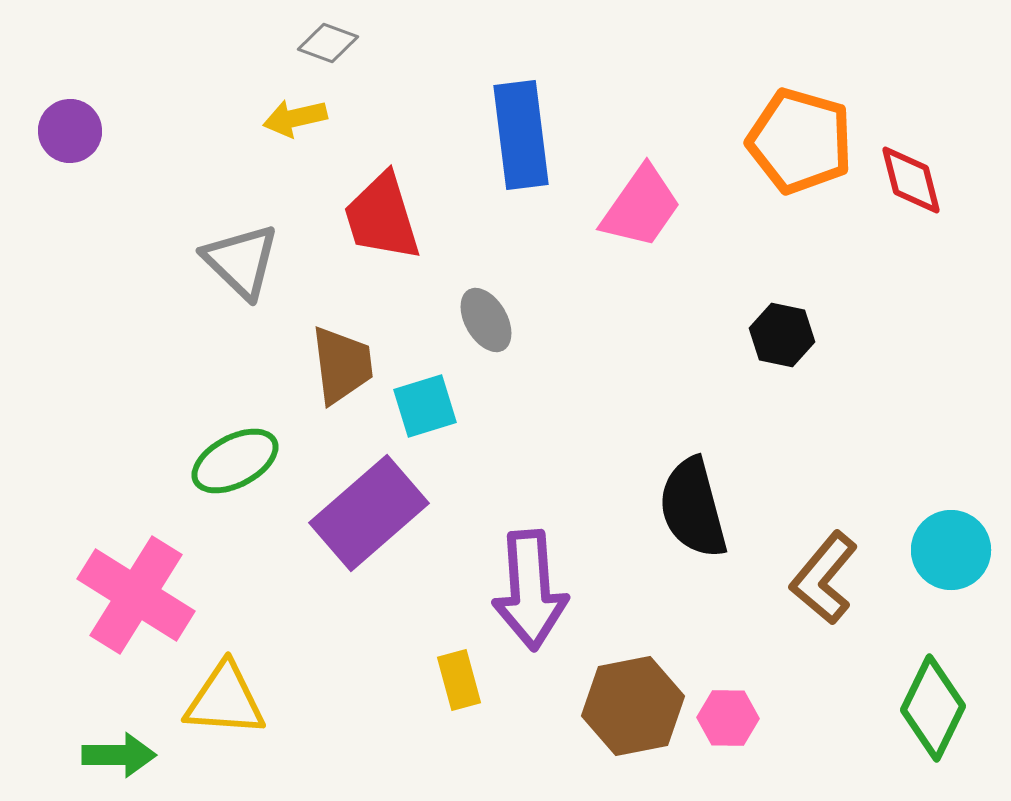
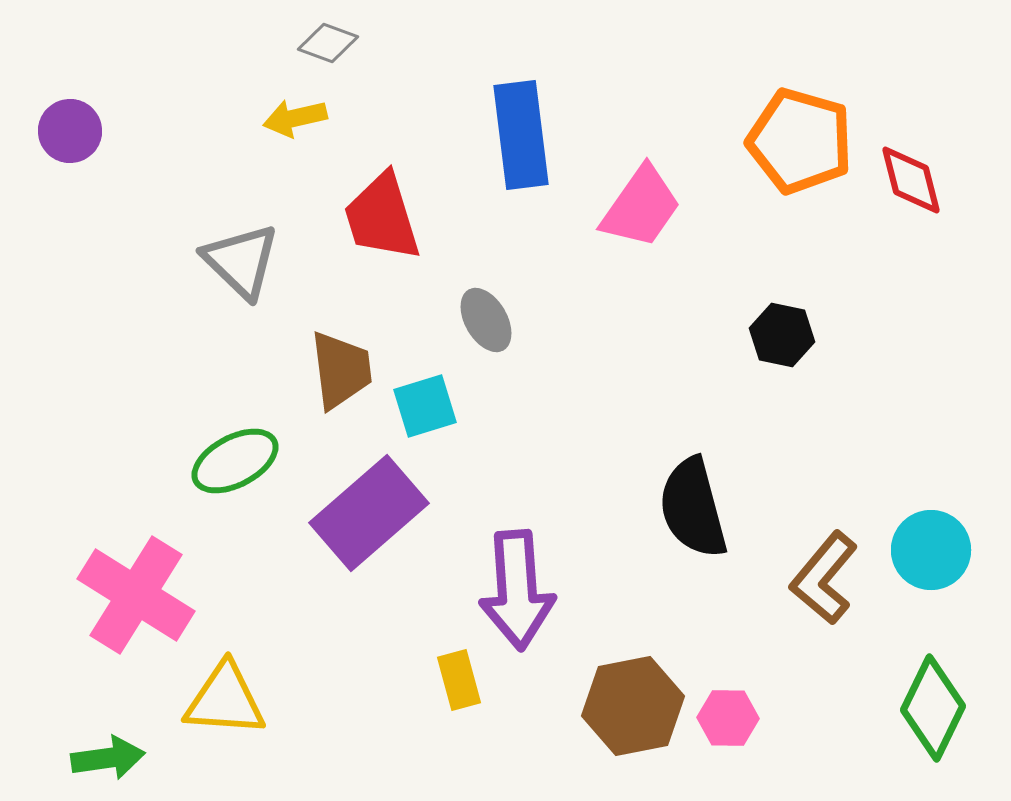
brown trapezoid: moved 1 px left, 5 px down
cyan circle: moved 20 px left
purple arrow: moved 13 px left
green arrow: moved 11 px left, 3 px down; rotated 8 degrees counterclockwise
